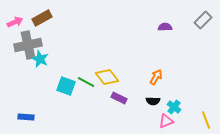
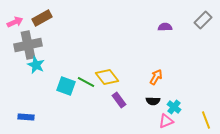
cyan star: moved 4 px left, 6 px down
purple rectangle: moved 2 px down; rotated 28 degrees clockwise
